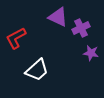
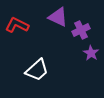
purple cross: moved 2 px down
red L-shape: moved 1 px right, 13 px up; rotated 55 degrees clockwise
purple star: rotated 21 degrees clockwise
